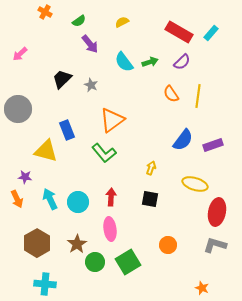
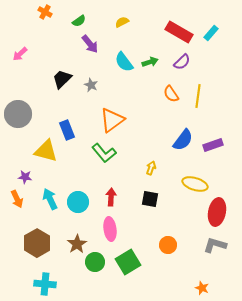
gray circle: moved 5 px down
